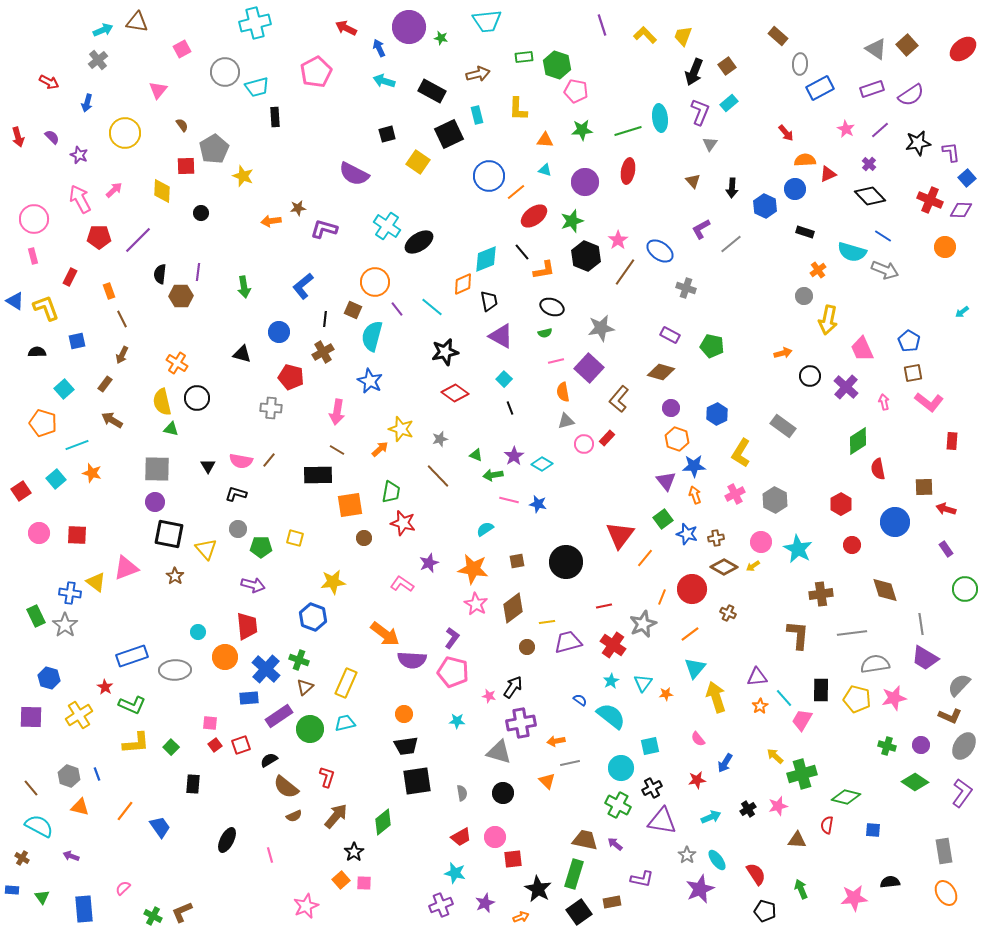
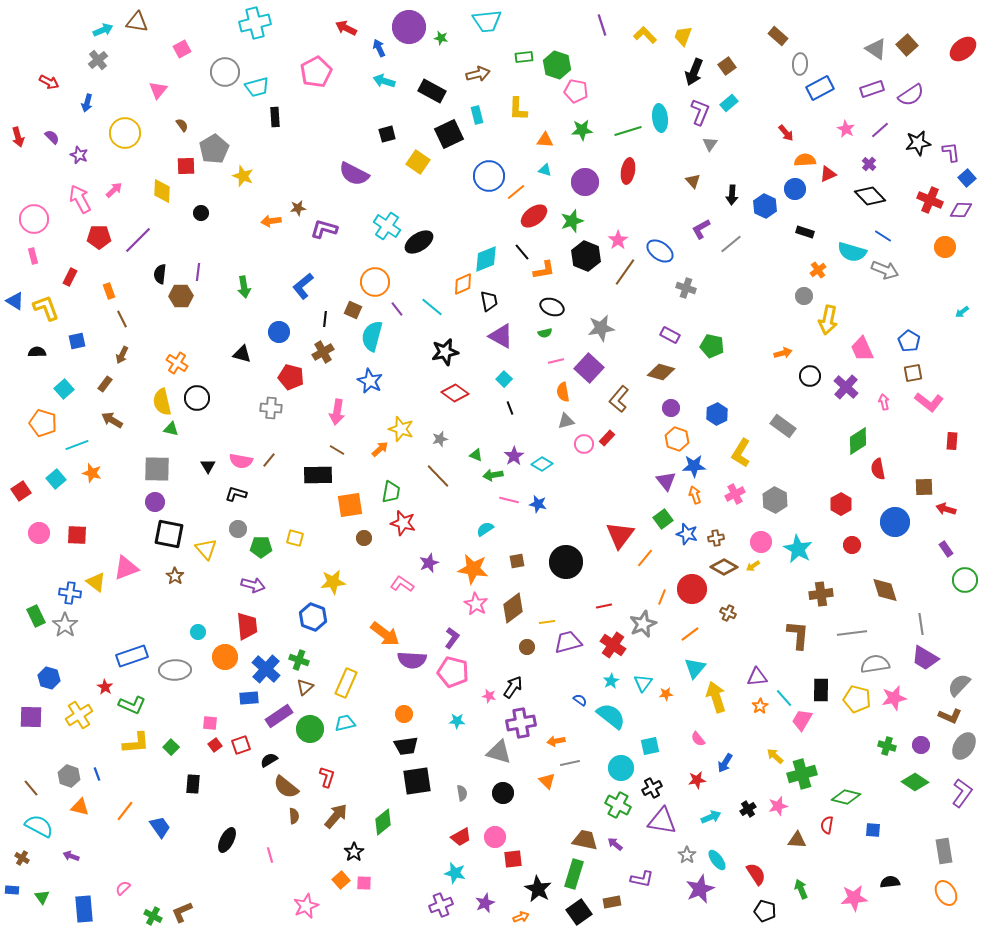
black arrow at (732, 188): moved 7 px down
green circle at (965, 589): moved 9 px up
brown semicircle at (294, 816): rotated 70 degrees counterclockwise
